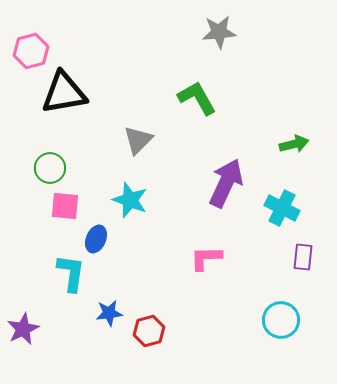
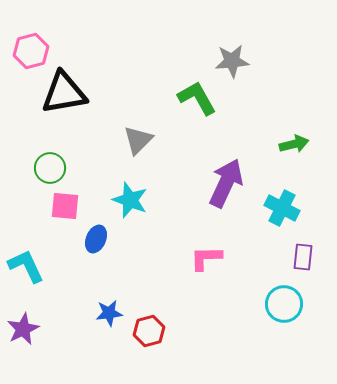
gray star: moved 13 px right, 29 px down
cyan L-shape: moved 45 px left, 7 px up; rotated 33 degrees counterclockwise
cyan circle: moved 3 px right, 16 px up
